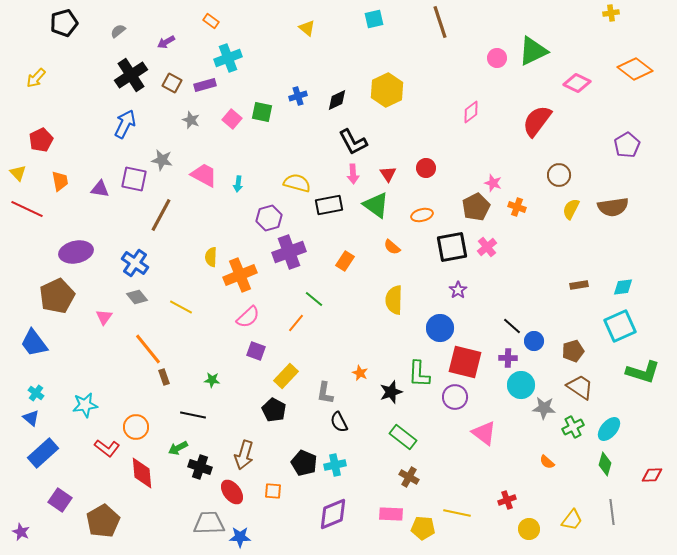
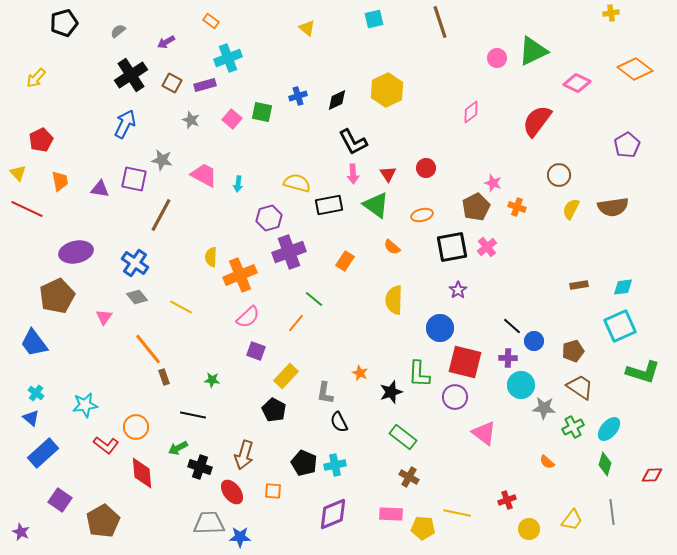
red L-shape at (107, 448): moved 1 px left, 3 px up
